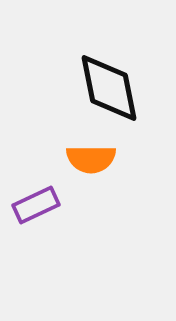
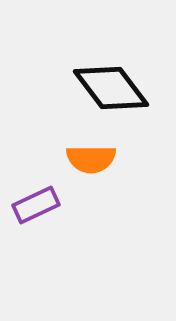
black diamond: moved 2 px right; rotated 26 degrees counterclockwise
